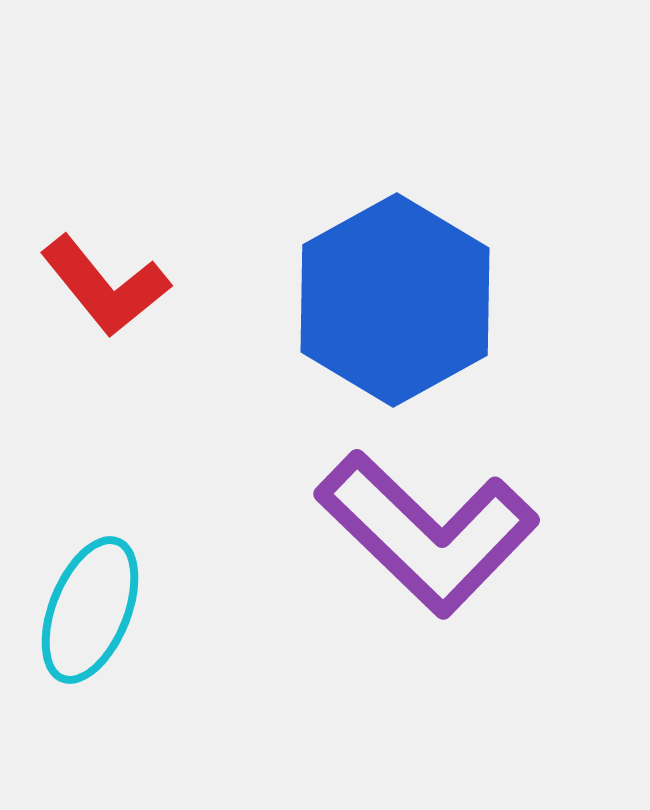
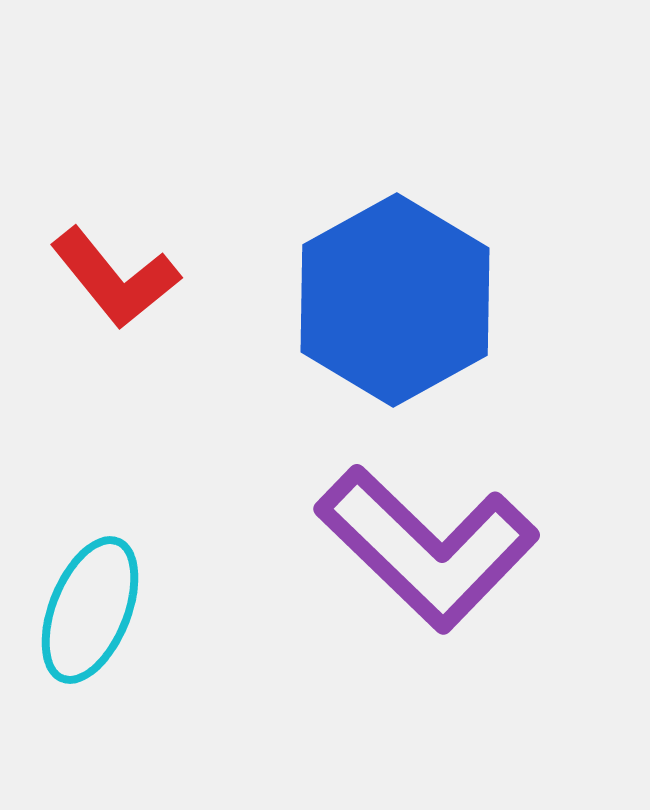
red L-shape: moved 10 px right, 8 px up
purple L-shape: moved 15 px down
